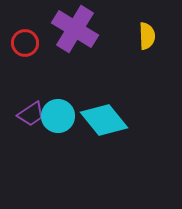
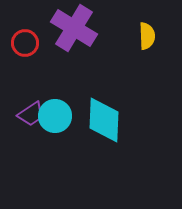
purple cross: moved 1 px left, 1 px up
cyan circle: moved 3 px left
cyan diamond: rotated 42 degrees clockwise
